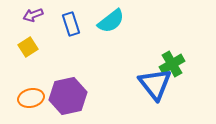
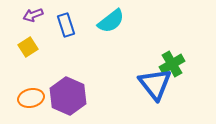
blue rectangle: moved 5 px left, 1 px down
purple hexagon: rotated 24 degrees counterclockwise
